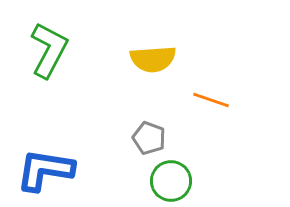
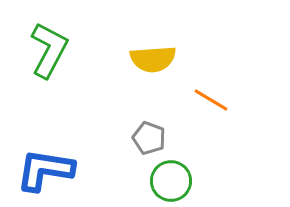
orange line: rotated 12 degrees clockwise
